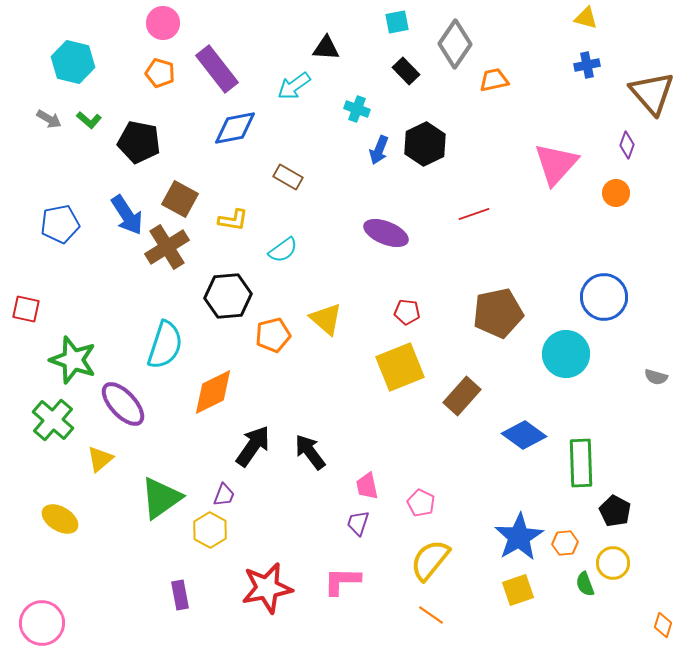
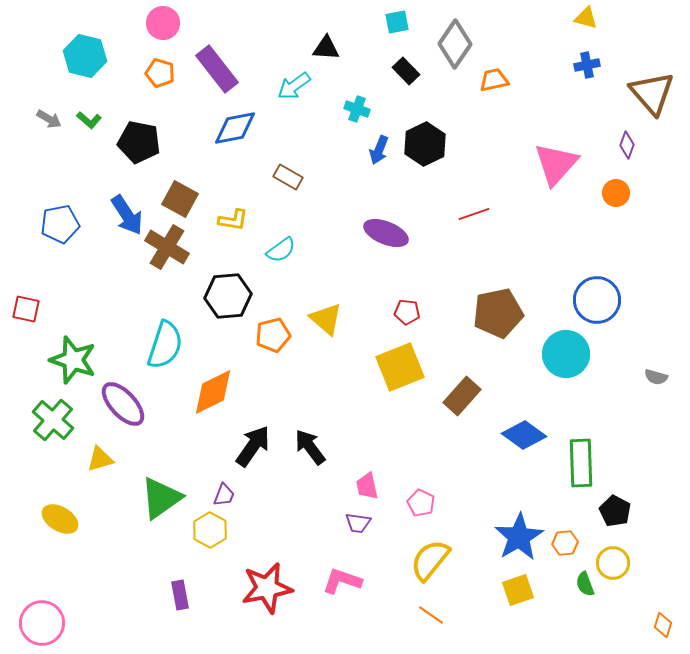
cyan hexagon at (73, 62): moved 12 px right, 6 px up
brown cross at (167, 247): rotated 27 degrees counterclockwise
cyan semicircle at (283, 250): moved 2 px left
blue circle at (604, 297): moved 7 px left, 3 px down
black arrow at (310, 452): moved 5 px up
yellow triangle at (100, 459): rotated 24 degrees clockwise
purple trapezoid at (358, 523): rotated 100 degrees counterclockwise
pink L-shape at (342, 581): rotated 18 degrees clockwise
